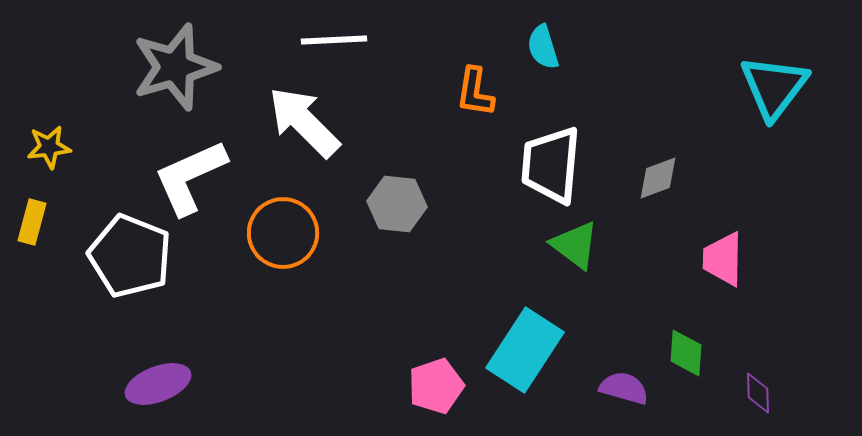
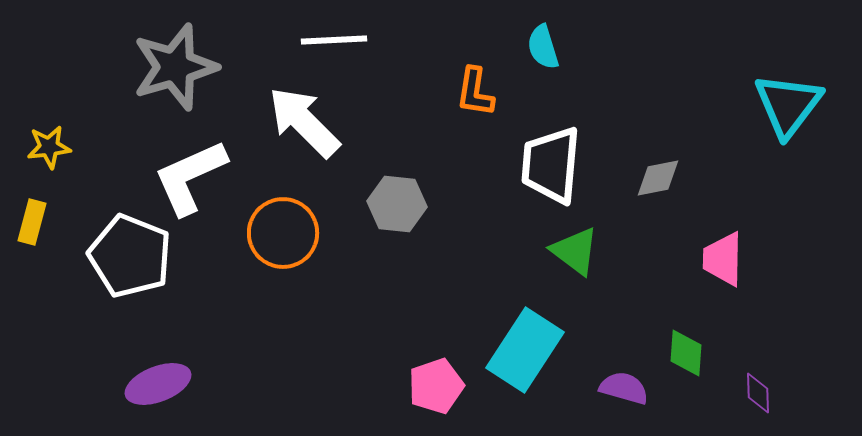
cyan triangle: moved 14 px right, 18 px down
gray diamond: rotated 9 degrees clockwise
green triangle: moved 6 px down
